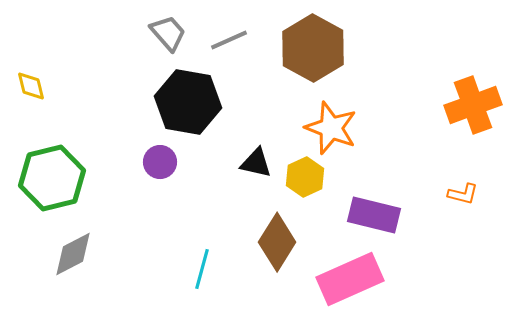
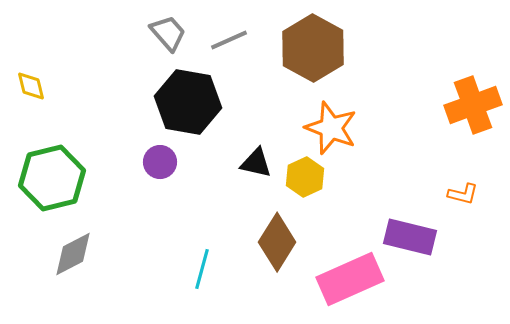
purple rectangle: moved 36 px right, 22 px down
